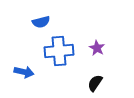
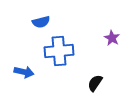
purple star: moved 15 px right, 10 px up
